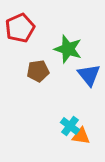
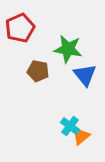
green star: rotated 8 degrees counterclockwise
brown pentagon: rotated 20 degrees clockwise
blue triangle: moved 4 px left
orange triangle: rotated 48 degrees counterclockwise
